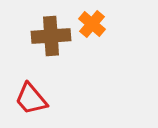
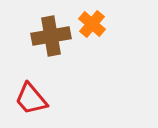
brown cross: rotated 6 degrees counterclockwise
